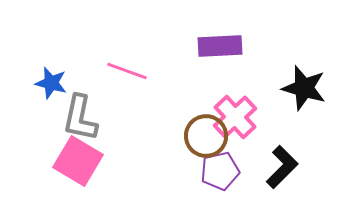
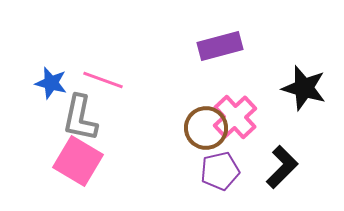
purple rectangle: rotated 12 degrees counterclockwise
pink line: moved 24 px left, 9 px down
brown circle: moved 8 px up
